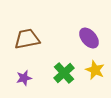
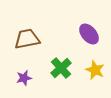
purple ellipse: moved 4 px up
green cross: moved 3 px left, 5 px up
